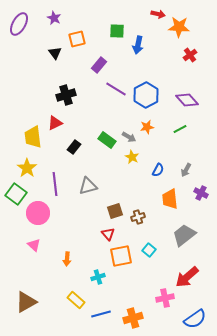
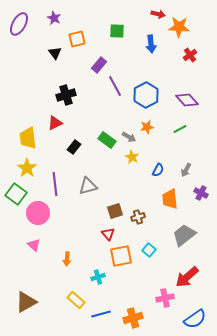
blue arrow at (138, 45): moved 13 px right, 1 px up; rotated 18 degrees counterclockwise
purple line at (116, 89): moved 1 px left, 3 px up; rotated 30 degrees clockwise
yellow trapezoid at (33, 137): moved 5 px left, 1 px down
